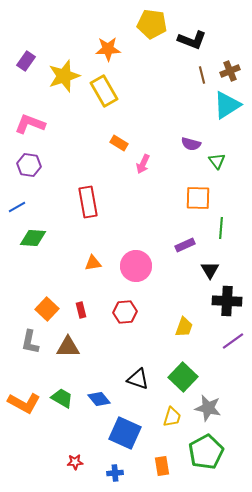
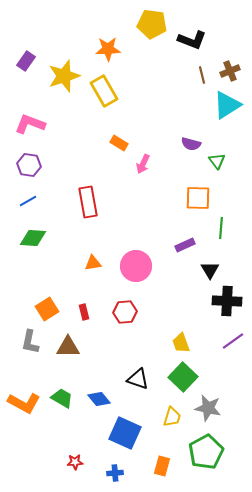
blue line at (17, 207): moved 11 px right, 6 px up
orange square at (47, 309): rotated 15 degrees clockwise
red rectangle at (81, 310): moved 3 px right, 2 px down
yellow trapezoid at (184, 327): moved 3 px left, 16 px down; rotated 140 degrees clockwise
orange rectangle at (162, 466): rotated 24 degrees clockwise
